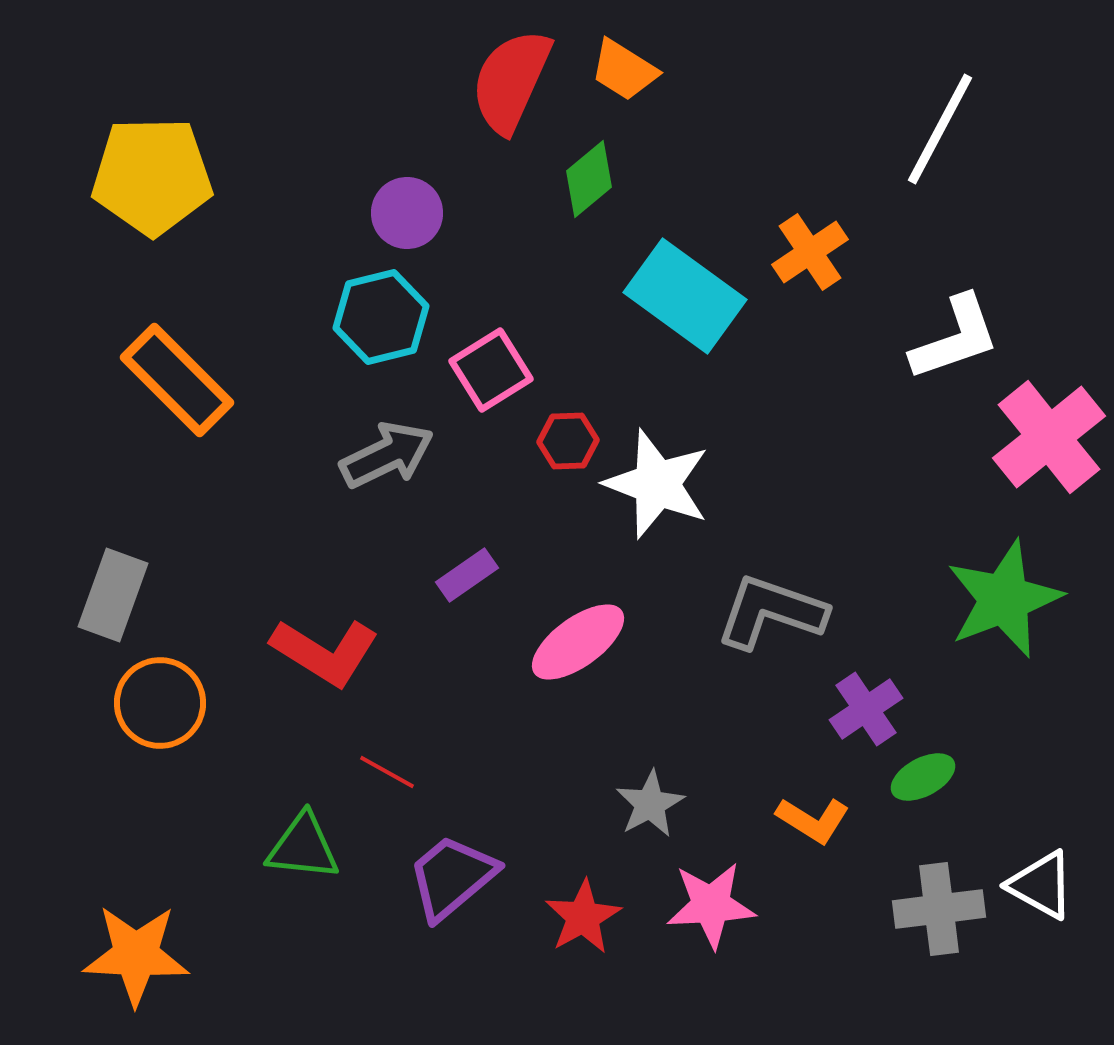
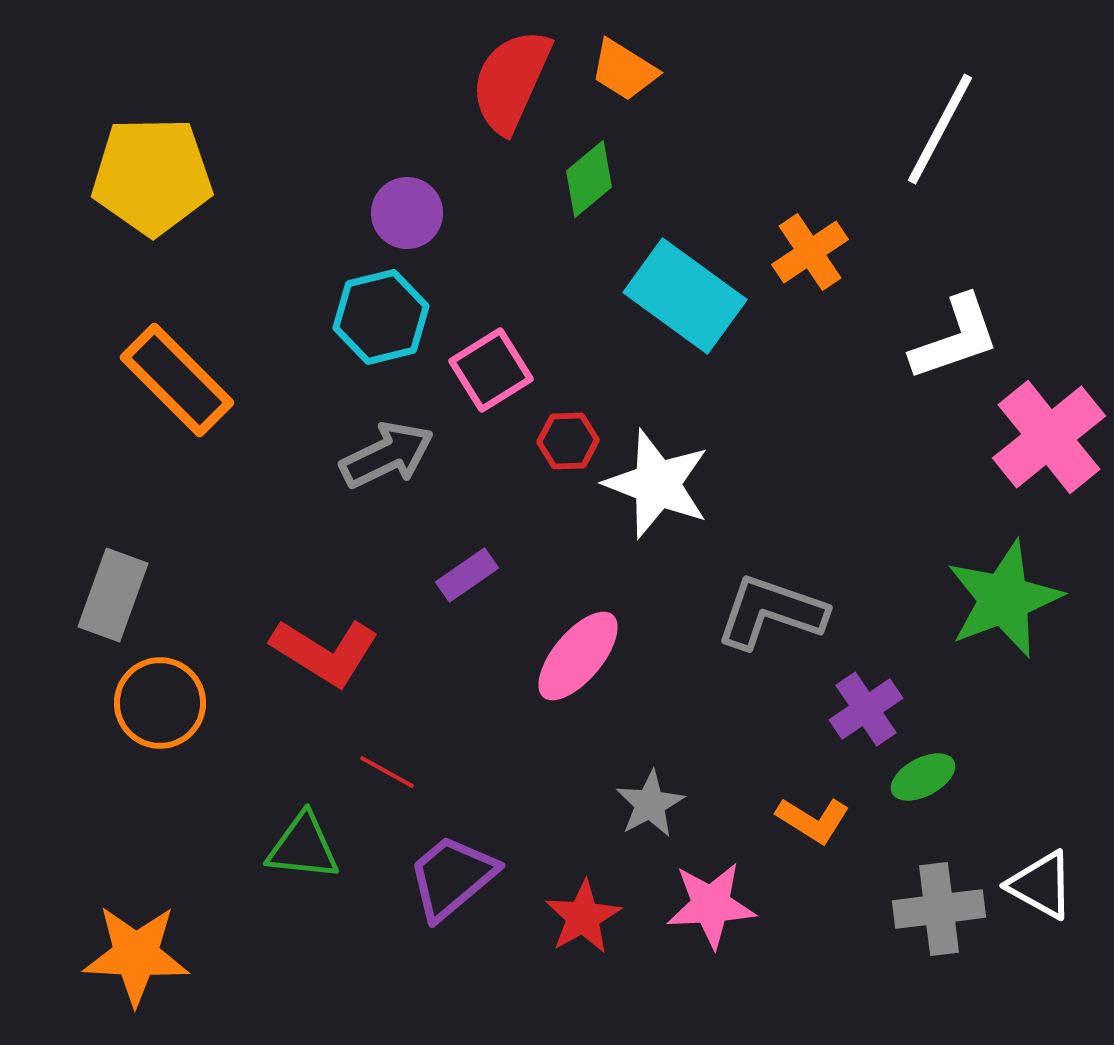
pink ellipse: moved 14 px down; rotated 14 degrees counterclockwise
